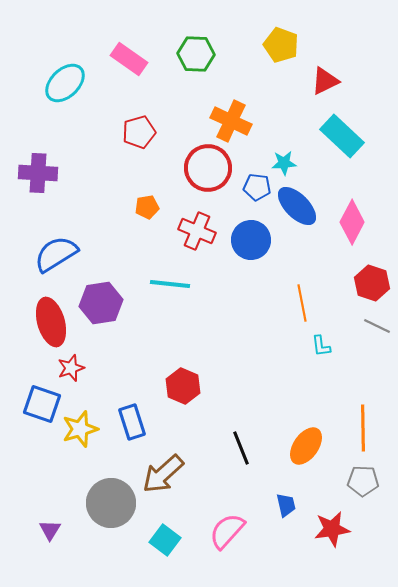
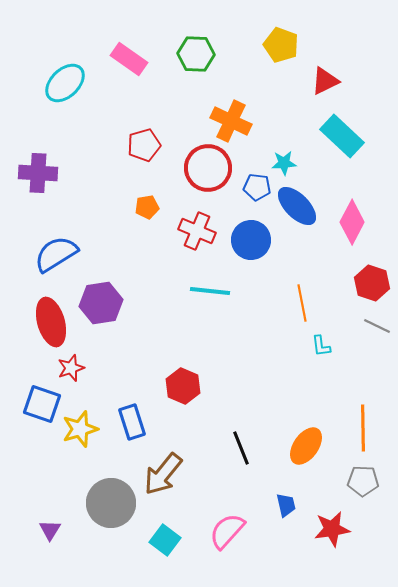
red pentagon at (139, 132): moved 5 px right, 13 px down
cyan line at (170, 284): moved 40 px right, 7 px down
brown arrow at (163, 474): rotated 9 degrees counterclockwise
